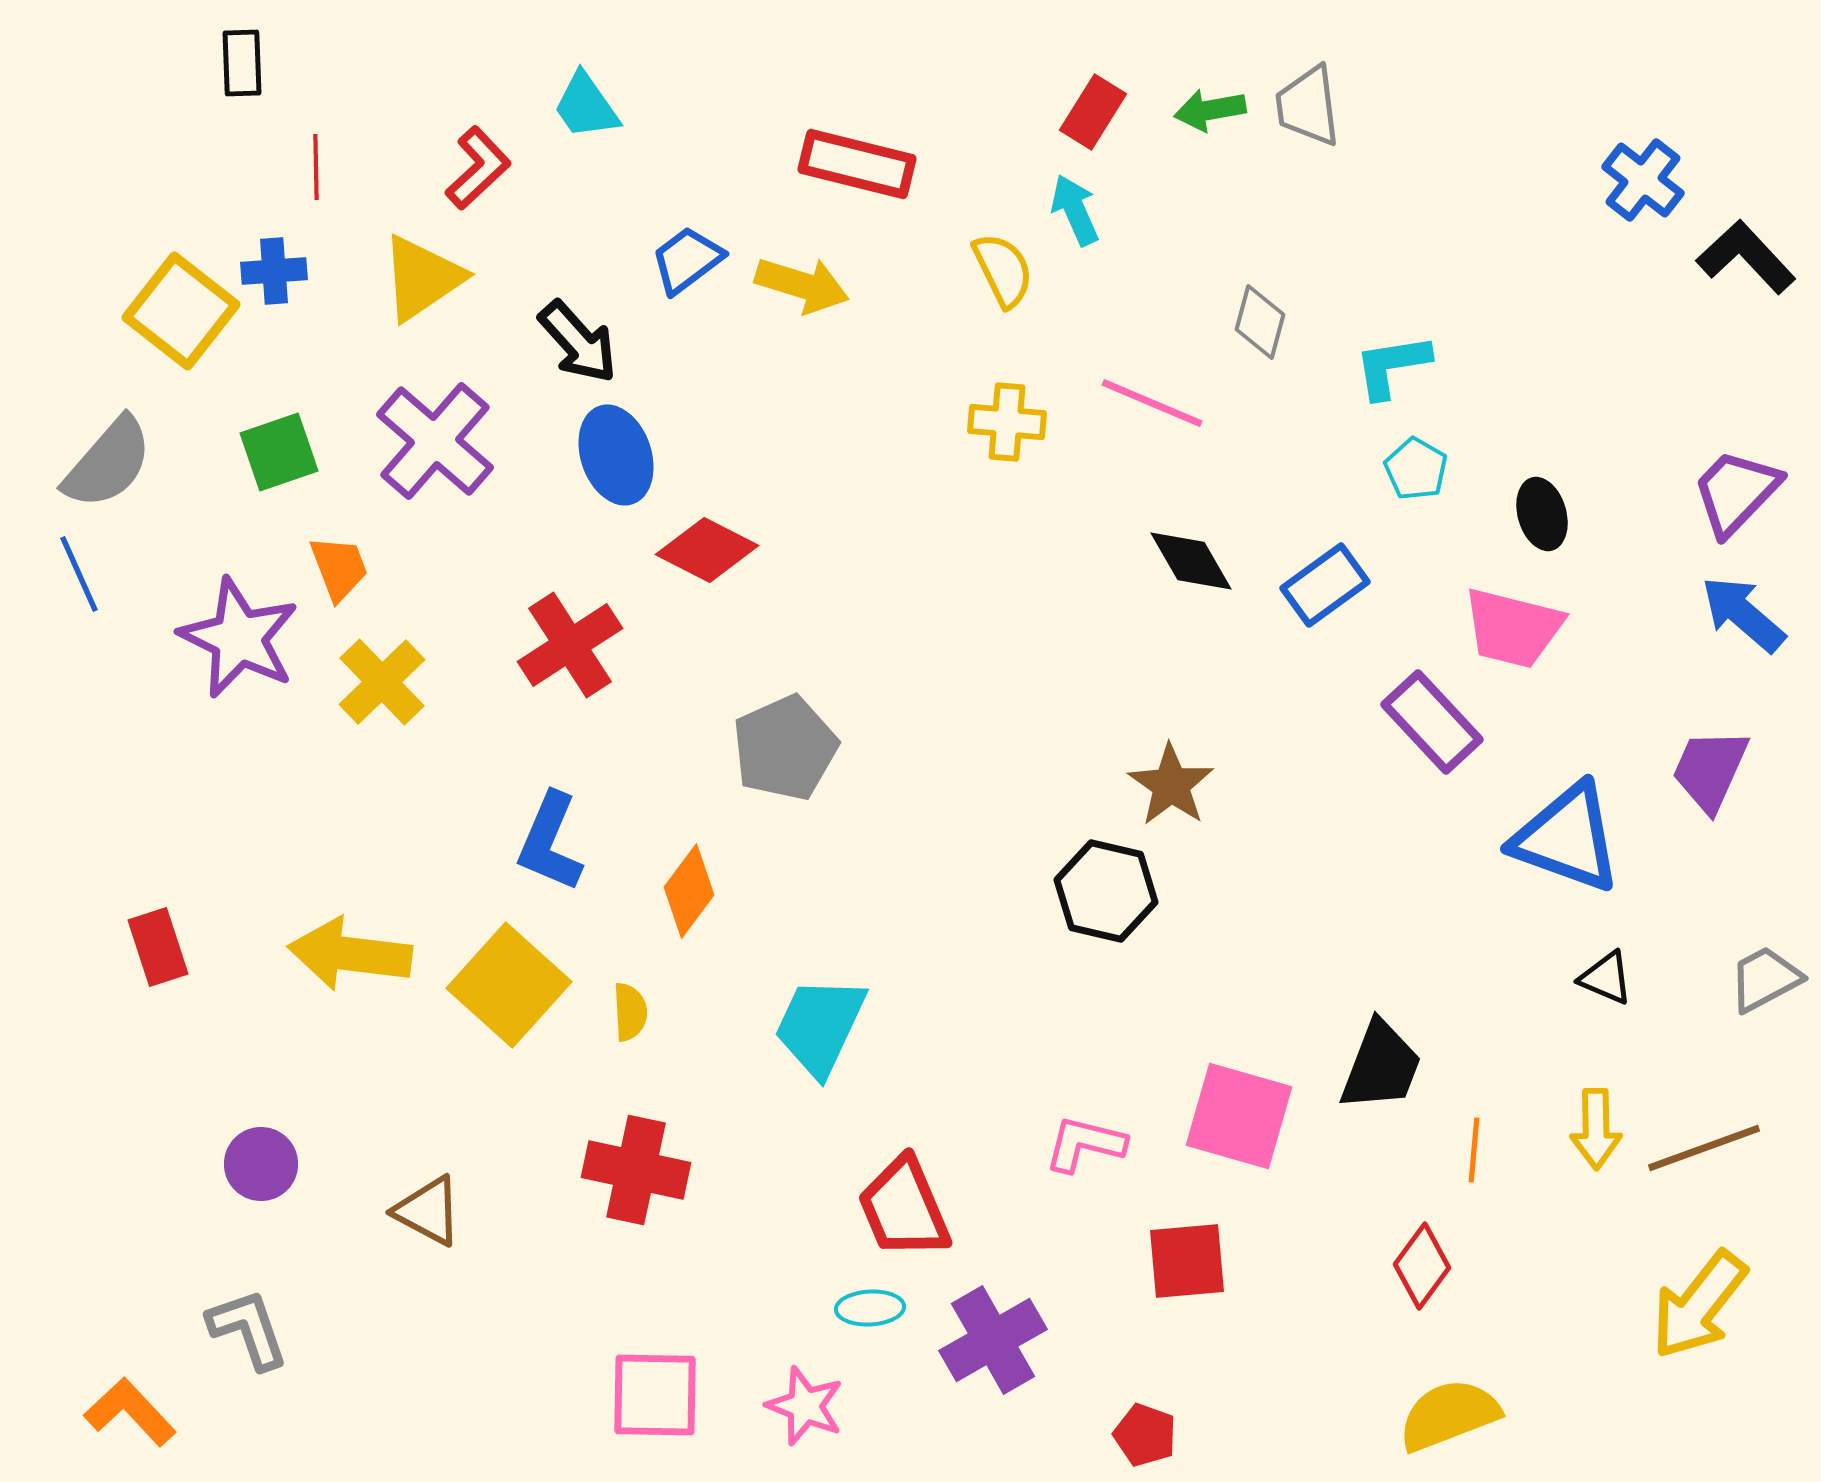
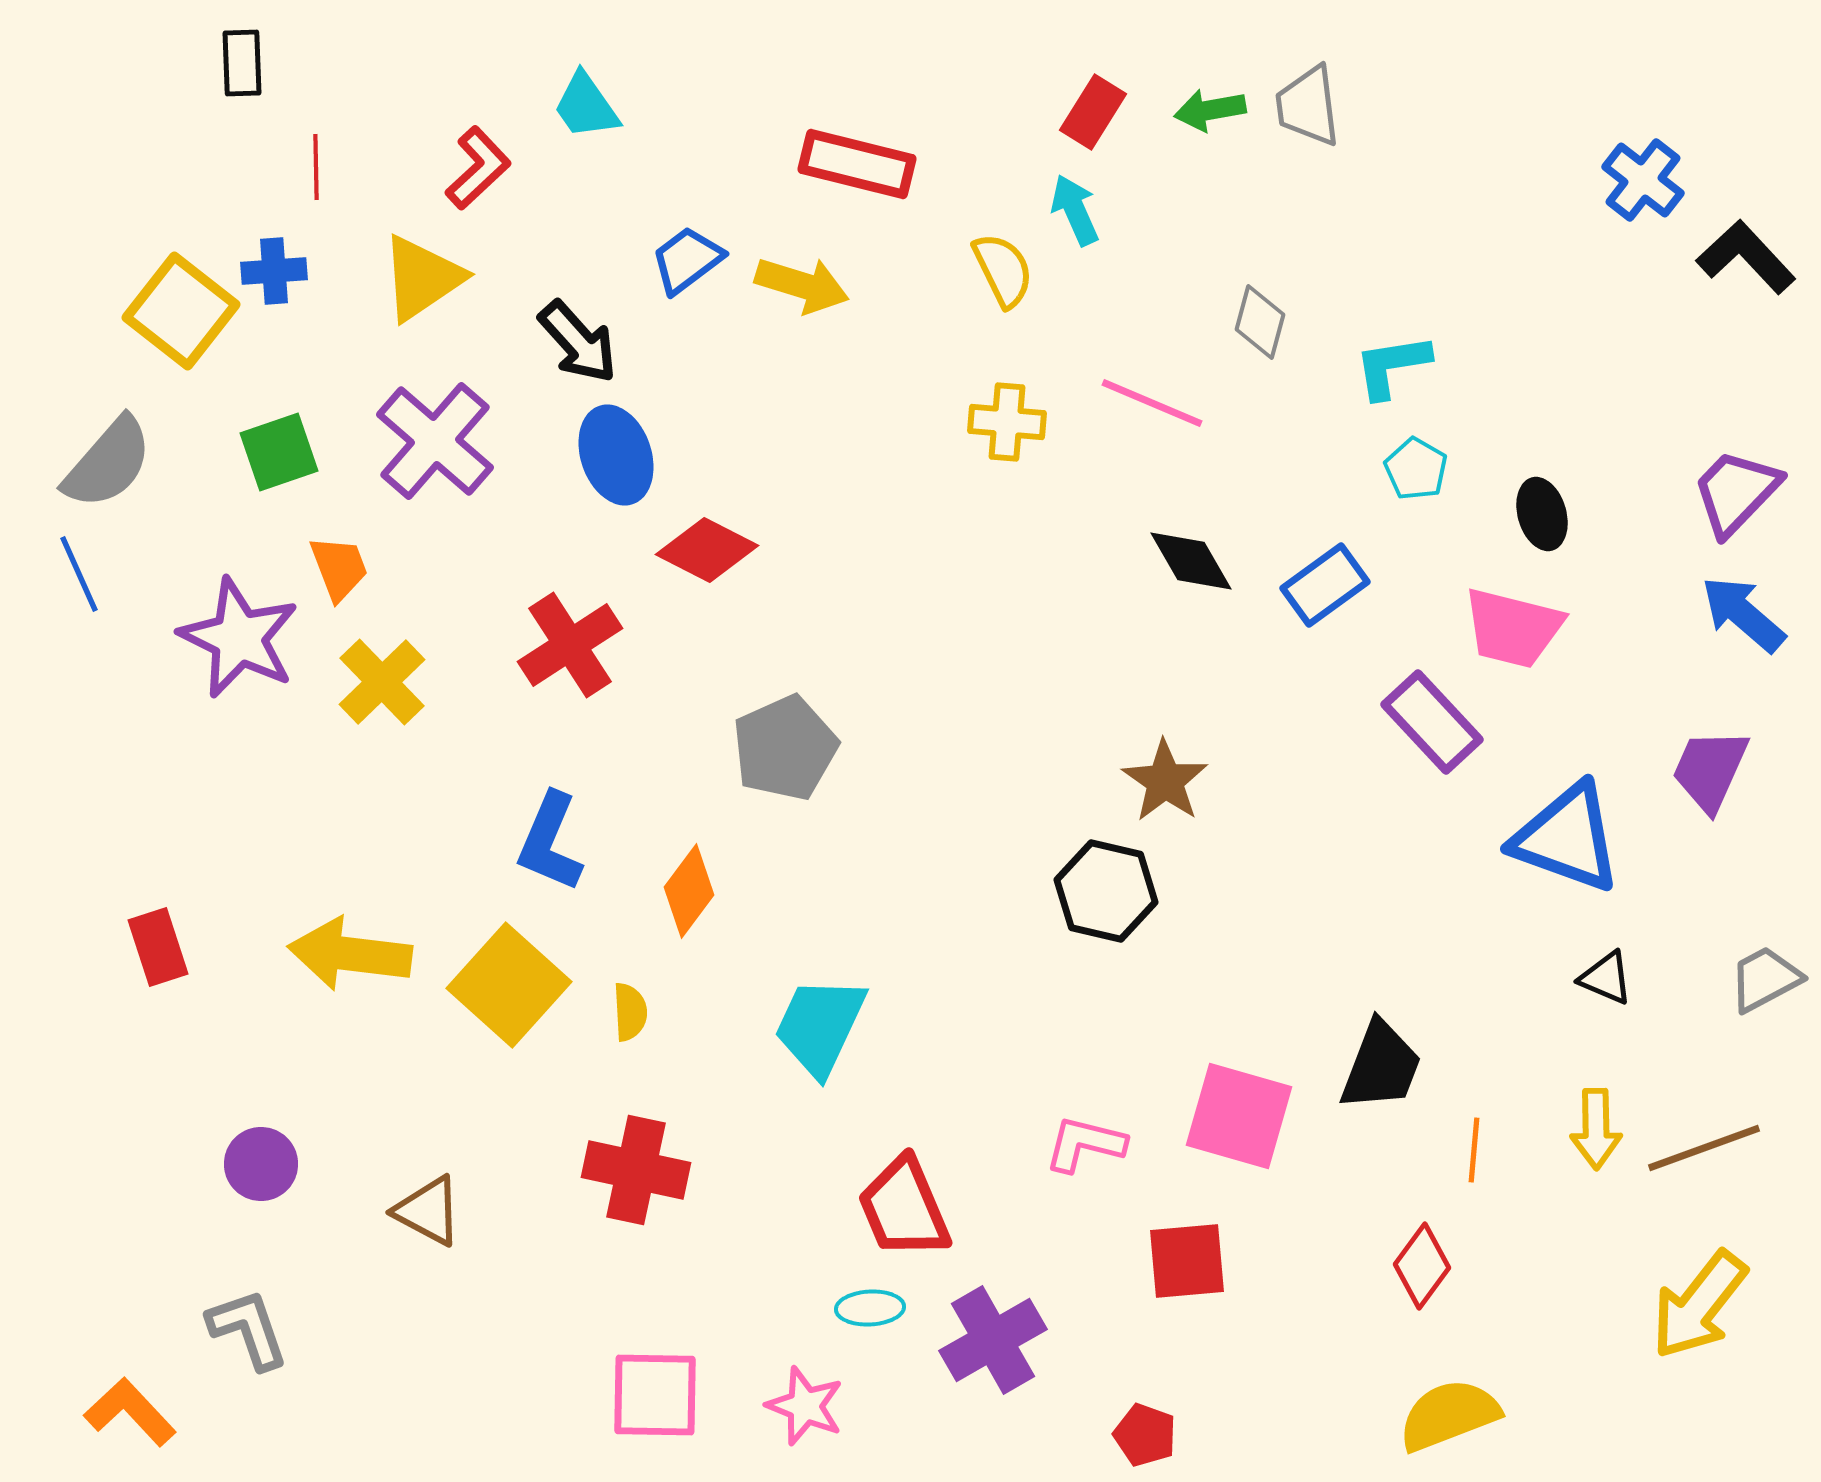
brown star at (1171, 785): moved 6 px left, 4 px up
